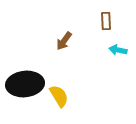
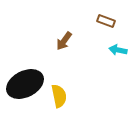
brown rectangle: rotated 66 degrees counterclockwise
black ellipse: rotated 21 degrees counterclockwise
yellow semicircle: rotated 20 degrees clockwise
